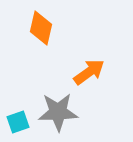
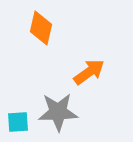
cyan square: rotated 15 degrees clockwise
